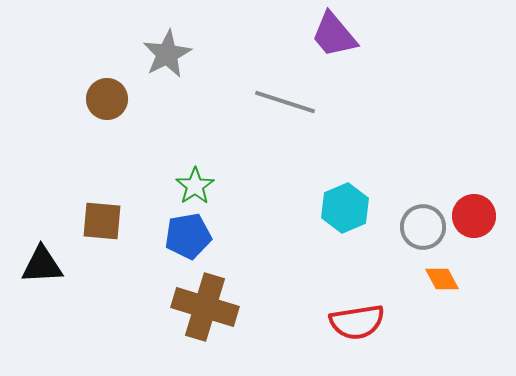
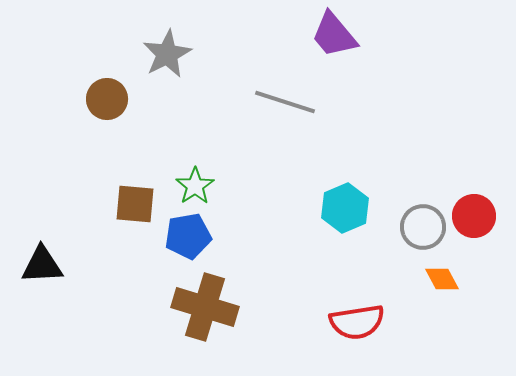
brown square: moved 33 px right, 17 px up
